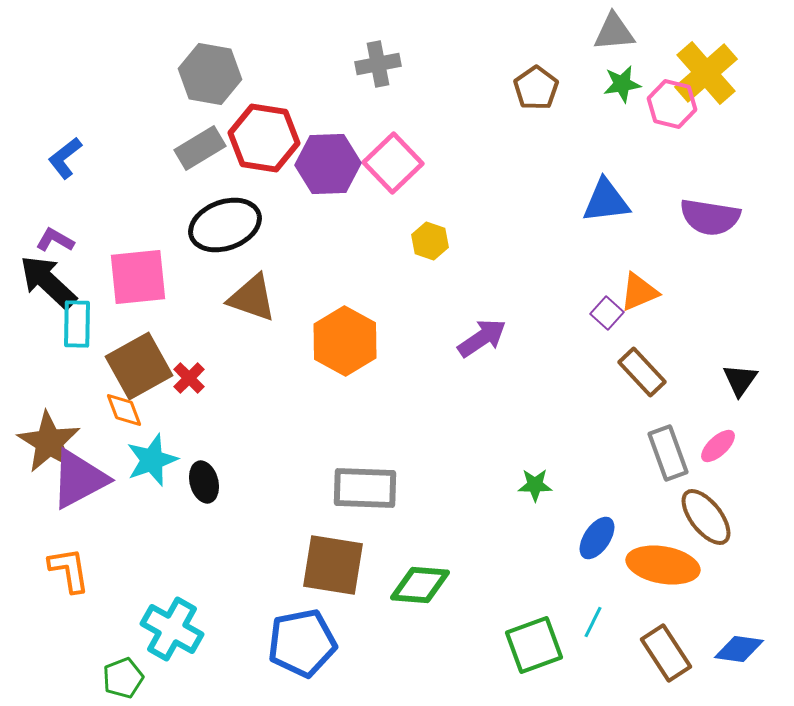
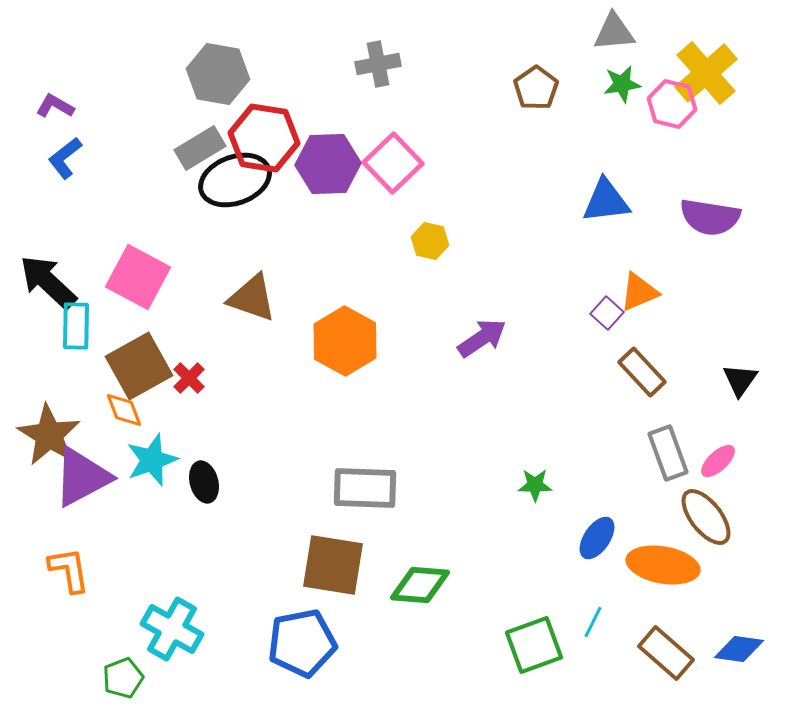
gray hexagon at (210, 74): moved 8 px right
black ellipse at (225, 225): moved 10 px right, 45 px up
purple L-shape at (55, 240): moved 134 px up
yellow hexagon at (430, 241): rotated 6 degrees counterclockwise
pink square at (138, 277): rotated 34 degrees clockwise
cyan rectangle at (77, 324): moved 1 px left, 2 px down
brown star at (49, 442): moved 7 px up
pink ellipse at (718, 446): moved 15 px down
purple triangle at (79, 479): moved 3 px right, 2 px up
brown rectangle at (666, 653): rotated 16 degrees counterclockwise
